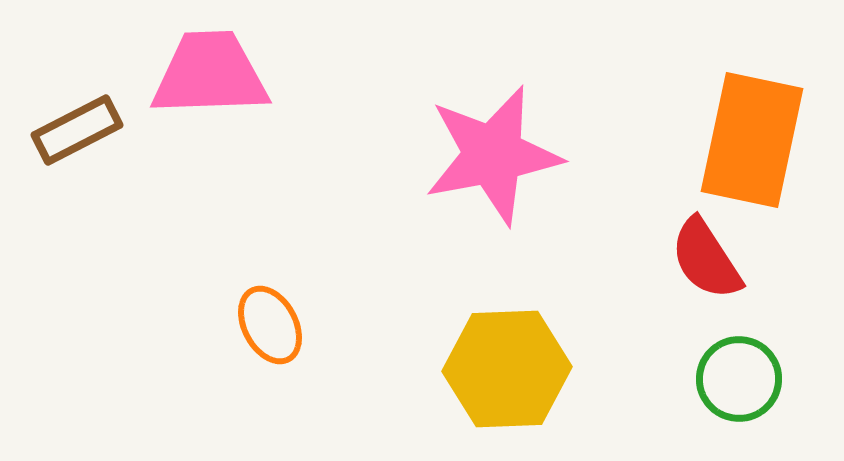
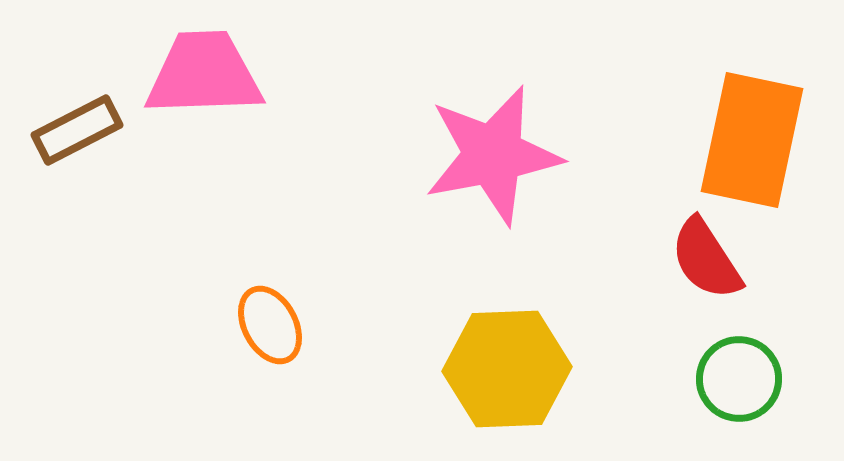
pink trapezoid: moved 6 px left
